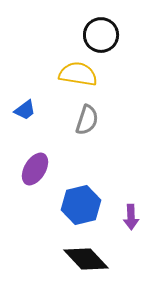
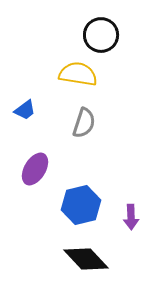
gray semicircle: moved 3 px left, 3 px down
